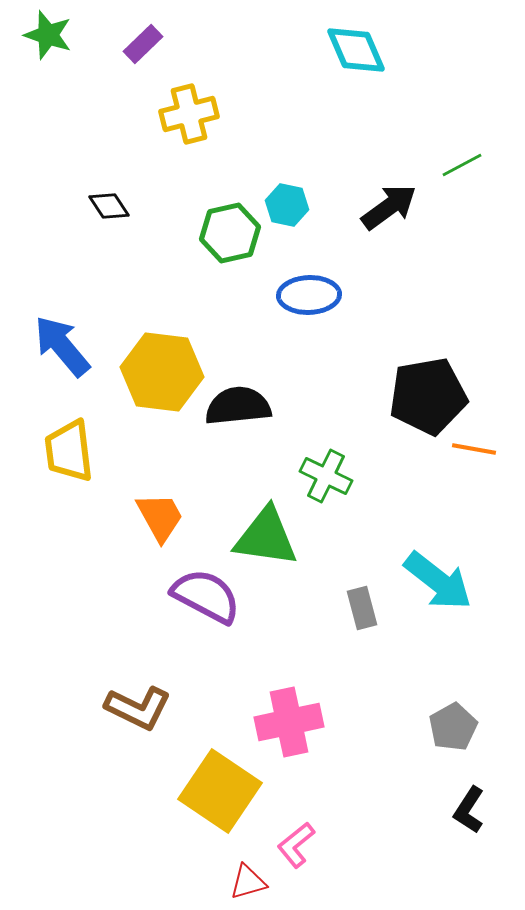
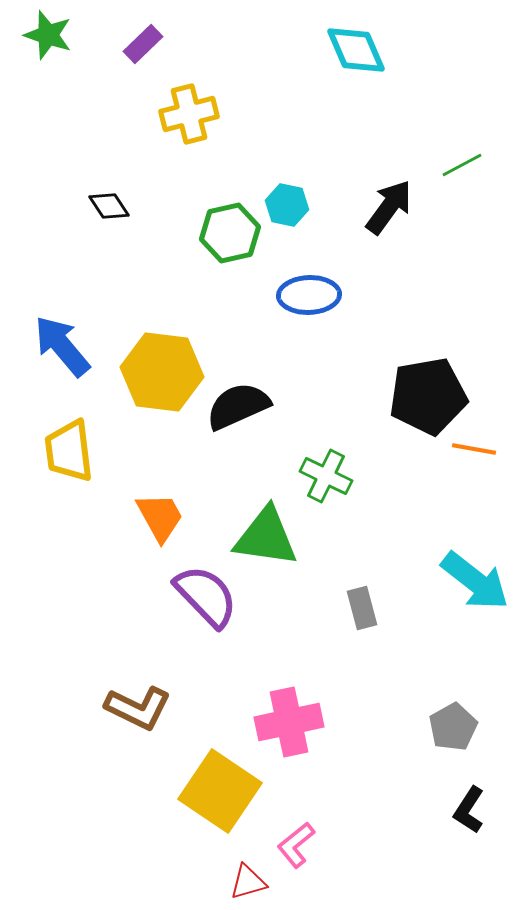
black arrow: rotated 18 degrees counterclockwise
black semicircle: rotated 18 degrees counterclockwise
cyan arrow: moved 37 px right
purple semicircle: rotated 18 degrees clockwise
